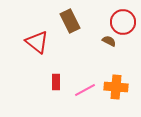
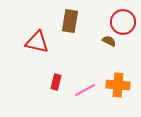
brown rectangle: rotated 35 degrees clockwise
red triangle: rotated 25 degrees counterclockwise
red rectangle: rotated 14 degrees clockwise
orange cross: moved 2 px right, 2 px up
